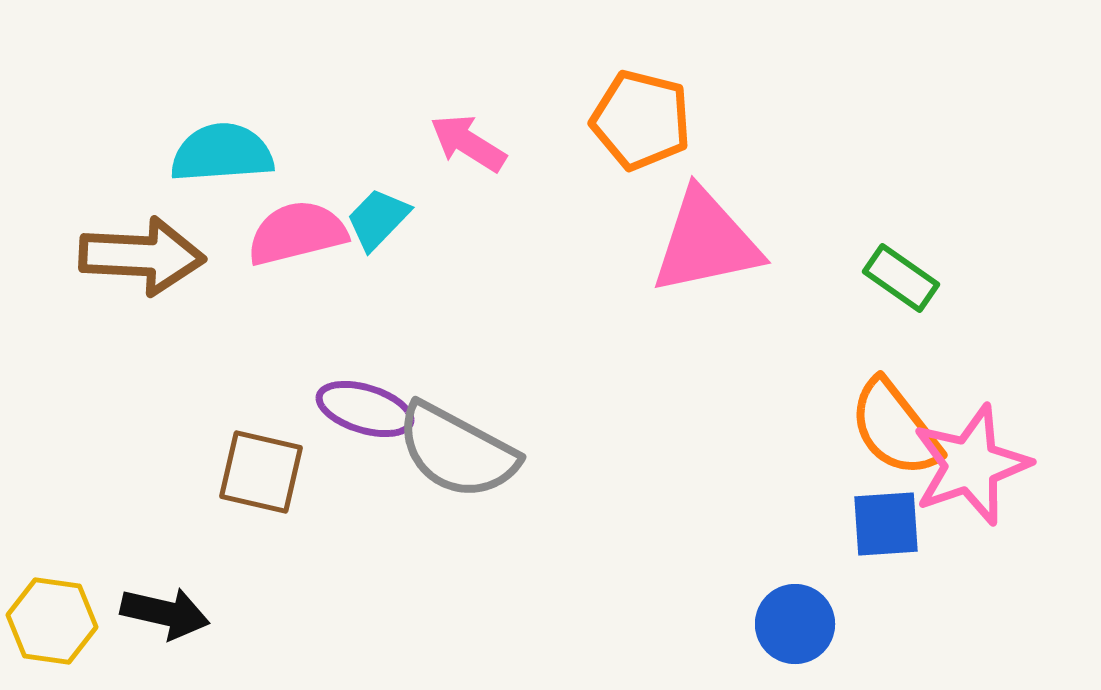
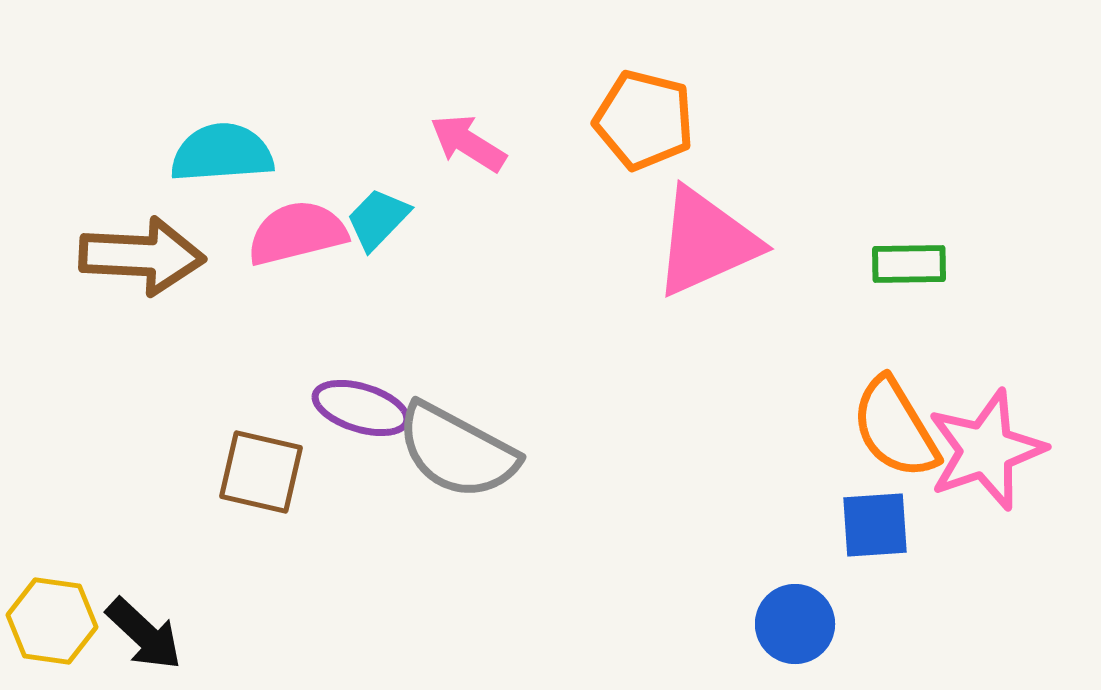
orange pentagon: moved 3 px right
pink triangle: rotated 12 degrees counterclockwise
green rectangle: moved 8 px right, 14 px up; rotated 36 degrees counterclockwise
purple ellipse: moved 4 px left, 1 px up
orange semicircle: rotated 7 degrees clockwise
pink star: moved 15 px right, 15 px up
blue square: moved 11 px left, 1 px down
black arrow: moved 21 px left, 21 px down; rotated 30 degrees clockwise
